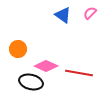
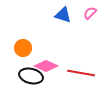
blue triangle: rotated 18 degrees counterclockwise
orange circle: moved 5 px right, 1 px up
red line: moved 2 px right
black ellipse: moved 6 px up
